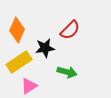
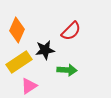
red semicircle: moved 1 px right, 1 px down
black star: moved 2 px down
green arrow: moved 2 px up; rotated 12 degrees counterclockwise
